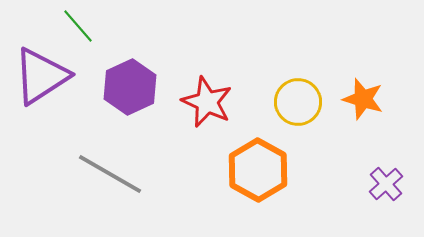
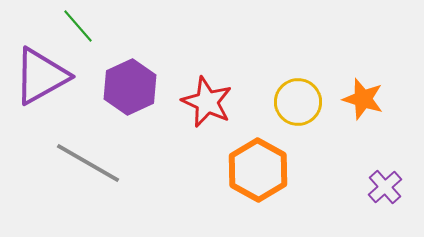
purple triangle: rotated 4 degrees clockwise
gray line: moved 22 px left, 11 px up
purple cross: moved 1 px left, 3 px down
